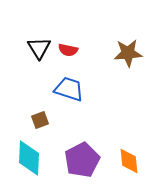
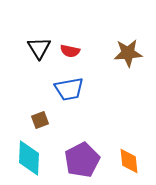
red semicircle: moved 2 px right, 1 px down
blue trapezoid: rotated 152 degrees clockwise
